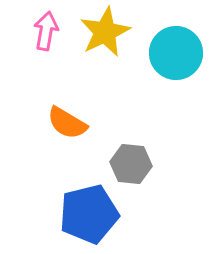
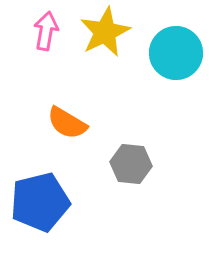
blue pentagon: moved 49 px left, 12 px up
